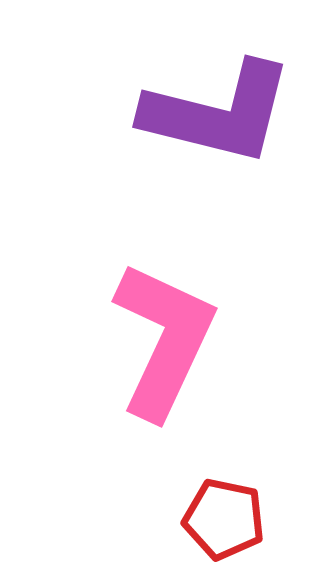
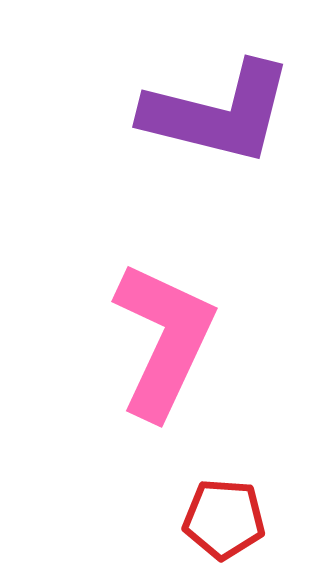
red pentagon: rotated 8 degrees counterclockwise
